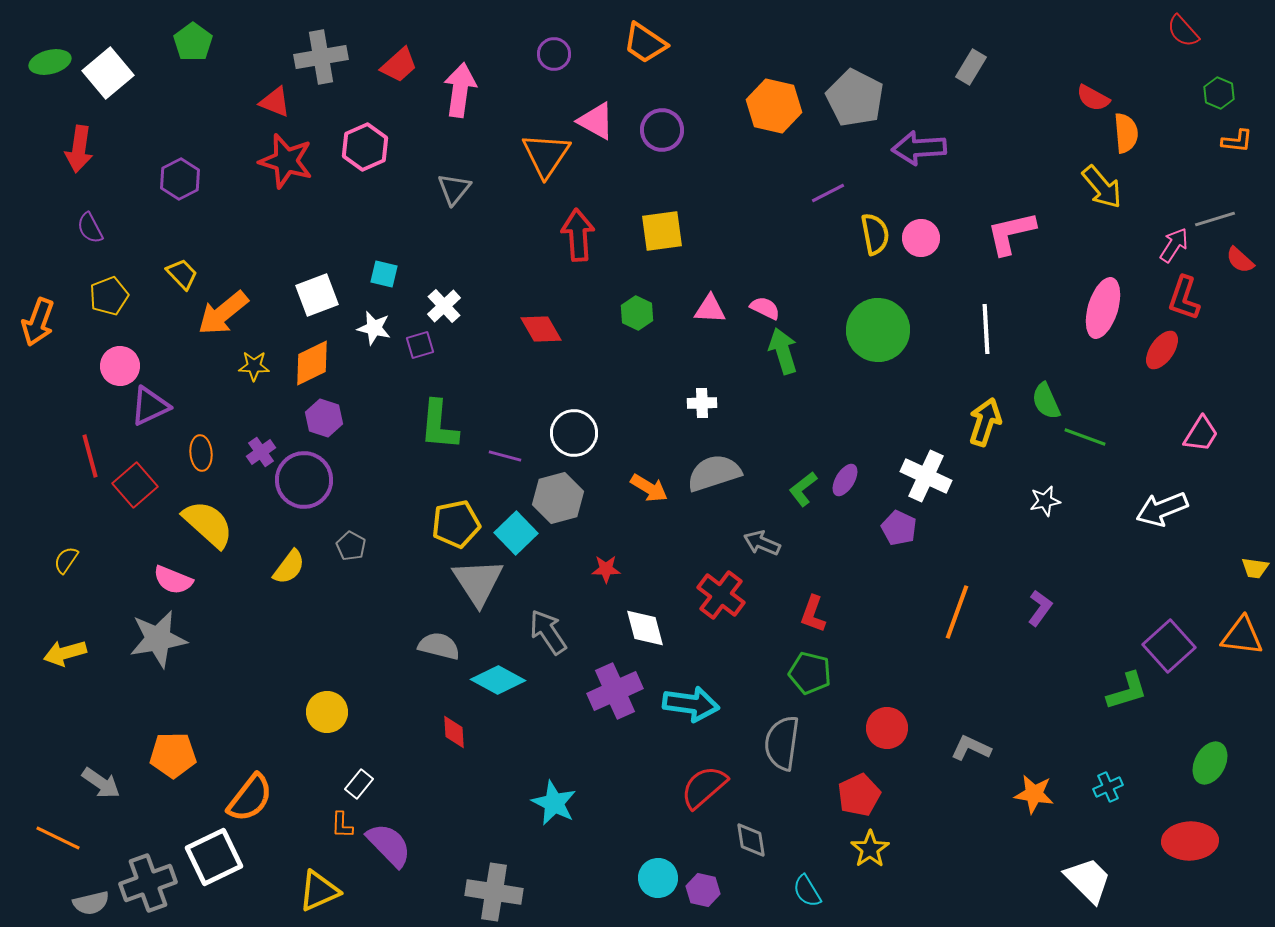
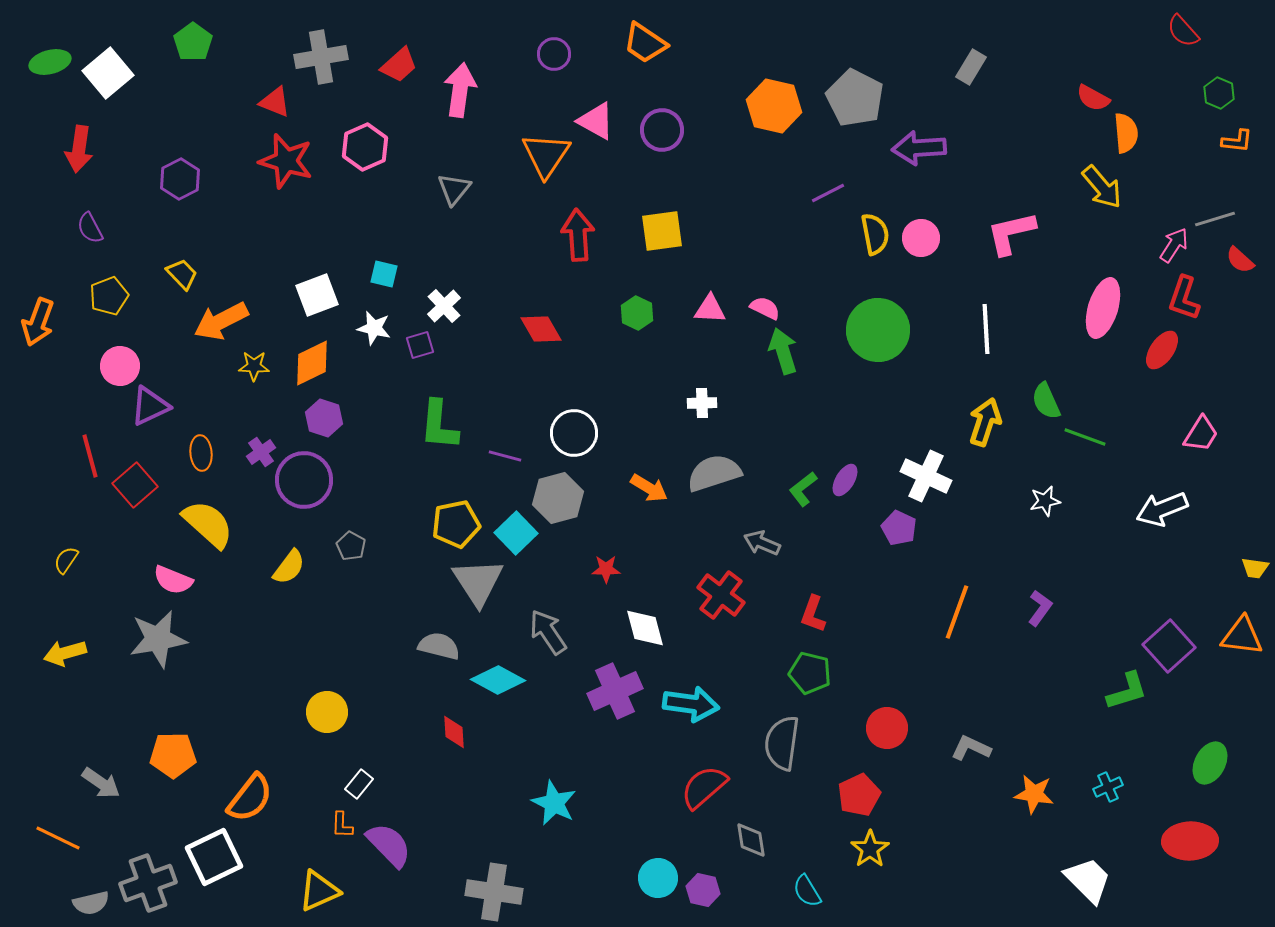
orange arrow at (223, 313): moved 2 px left, 8 px down; rotated 12 degrees clockwise
